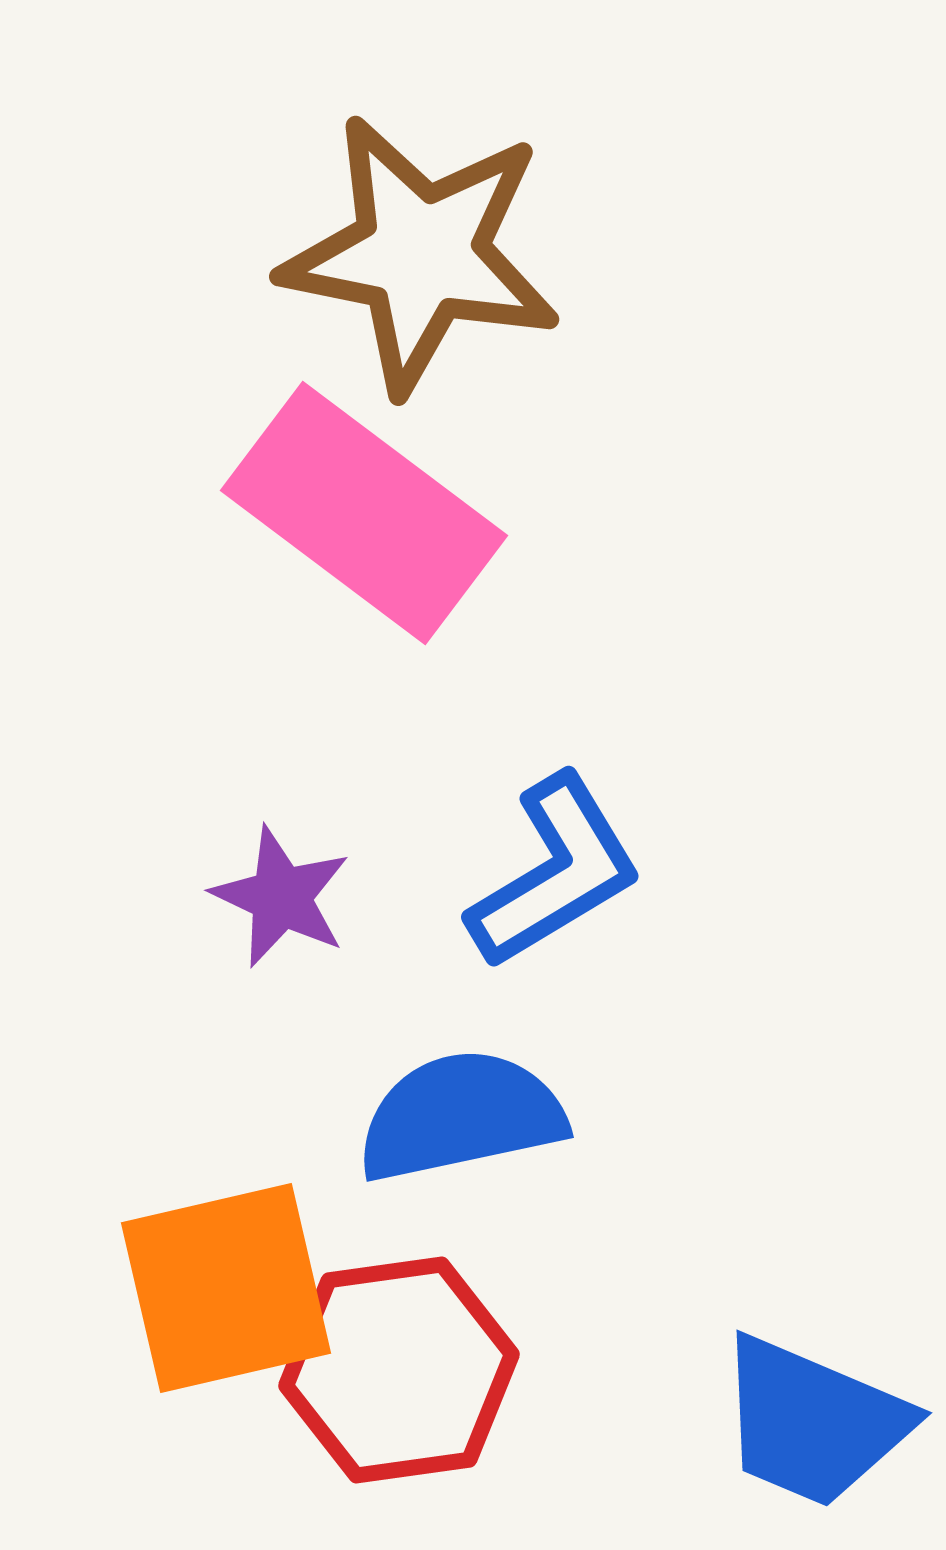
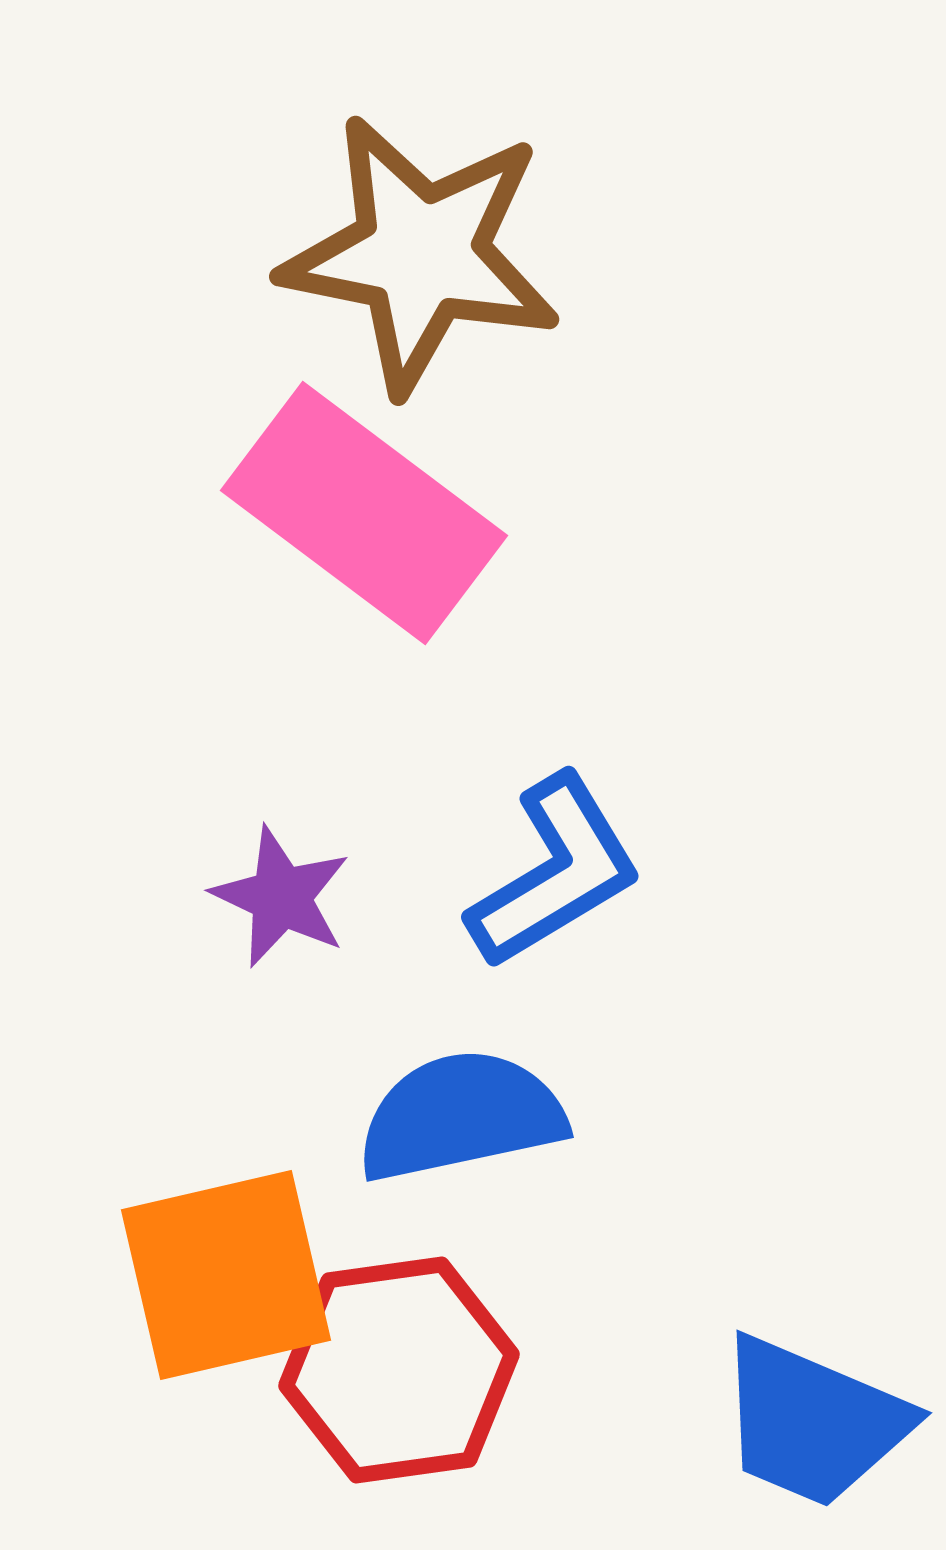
orange square: moved 13 px up
